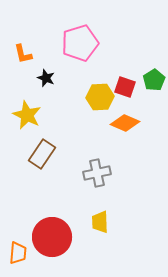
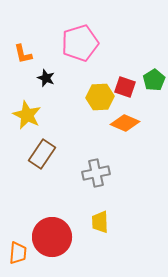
gray cross: moved 1 px left
